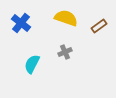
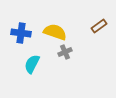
yellow semicircle: moved 11 px left, 14 px down
blue cross: moved 10 px down; rotated 30 degrees counterclockwise
